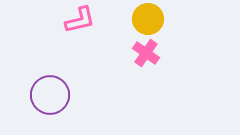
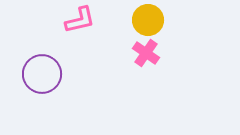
yellow circle: moved 1 px down
purple circle: moved 8 px left, 21 px up
